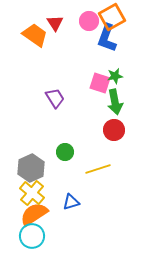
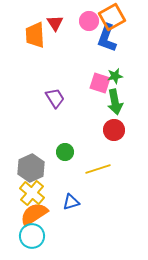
orange trapezoid: rotated 128 degrees counterclockwise
